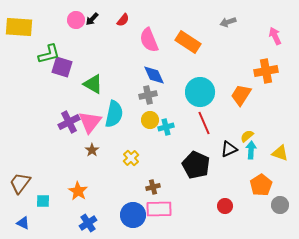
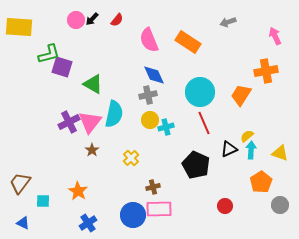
red semicircle: moved 6 px left
orange pentagon: moved 3 px up
